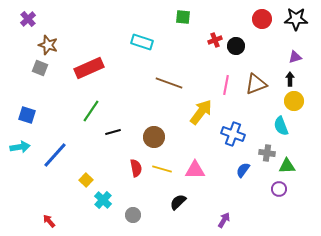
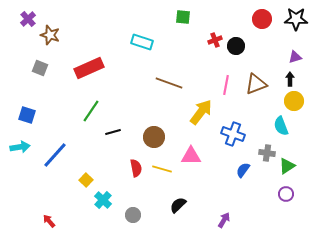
brown star: moved 2 px right, 10 px up
green triangle: rotated 30 degrees counterclockwise
pink triangle: moved 4 px left, 14 px up
purple circle: moved 7 px right, 5 px down
black semicircle: moved 3 px down
